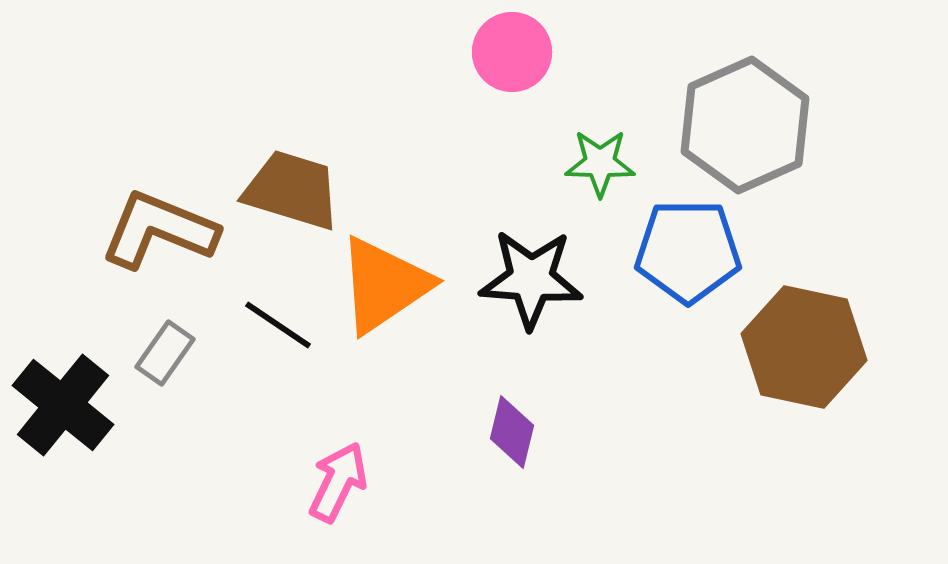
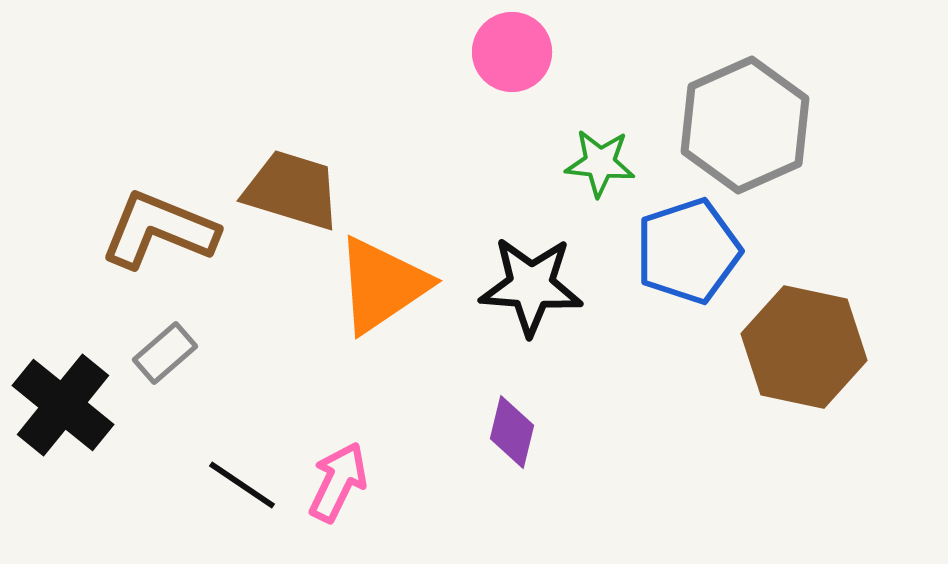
green star: rotated 4 degrees clockwise
blue pentagon: rotated 18 degrees counterclockwise
black star: moved 7 px down
orange triangle: moved 2 px left
black line: moved 36 px left, 160 px down
gray rectangle: rotated 14 degrees clockwise
